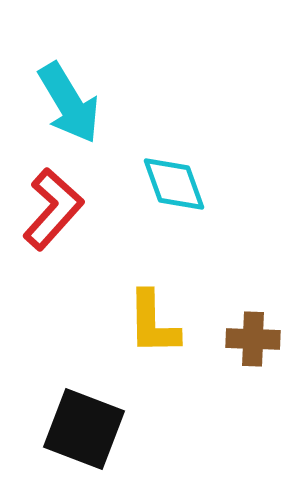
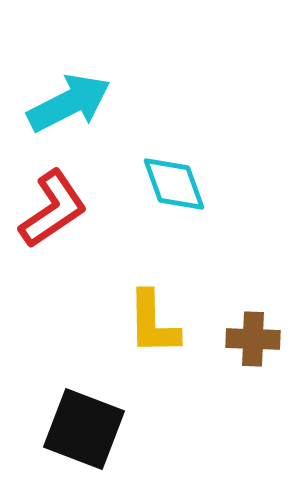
cyan arrow: rotated 86 degrees counterclockwise
red L-shape: rotated 14 degrees clockwise
